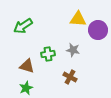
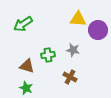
green arrow: moved 2 px up
green cross: moved 1 px down
green star: rotated 24 degrees counterclockwise
